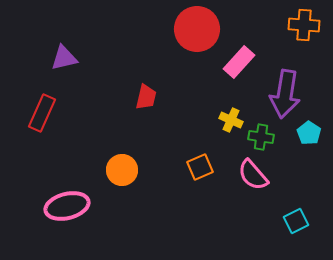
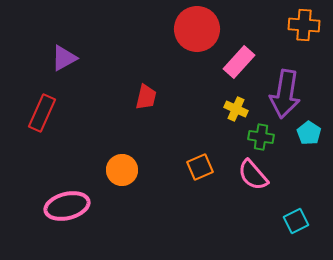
purple triangle: rotated 16 degrees counterclockwise
yellow cross: moved 5 px right, 11 px up
